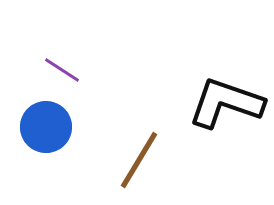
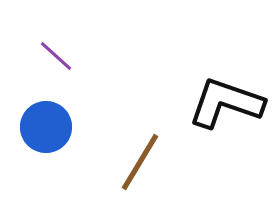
purple line: moved 6 px left, 14 px up; rotated 9 degrees clockwise
brown line: moved 1 px right, 2 px down
